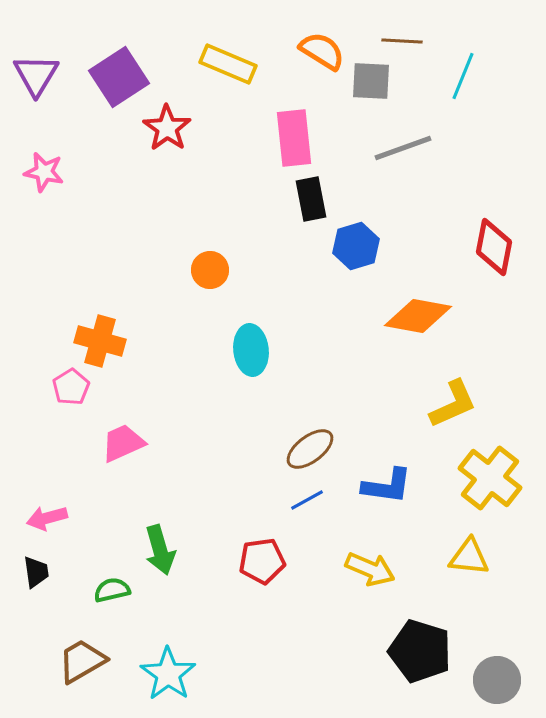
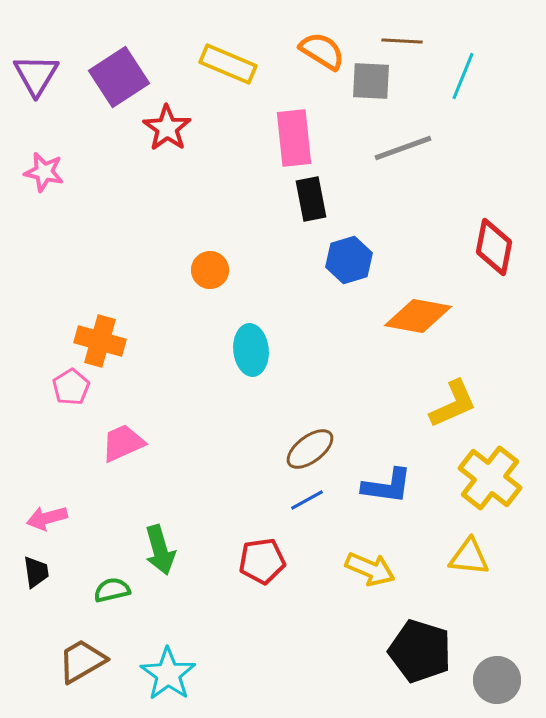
blue hexagon: moved 7 px left, 14 px down
